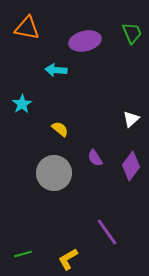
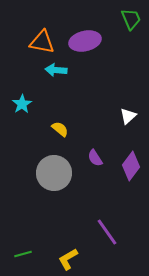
orange triangle: moved 15 px right, 14 px down
green trapezoid: moved 1 px left, 14 px up
white triangle: moved 3 px left, 3 px up
